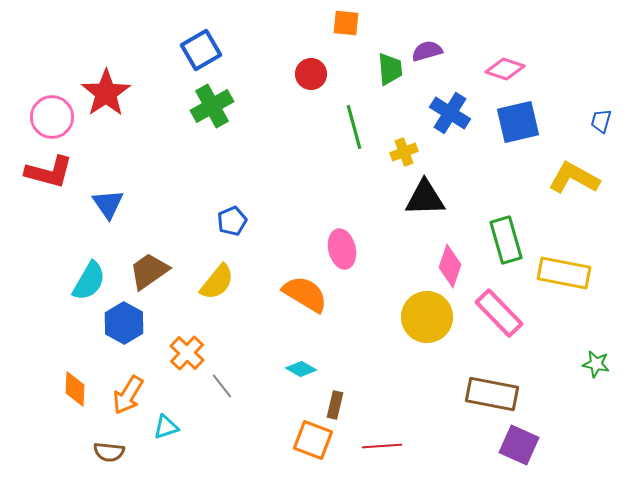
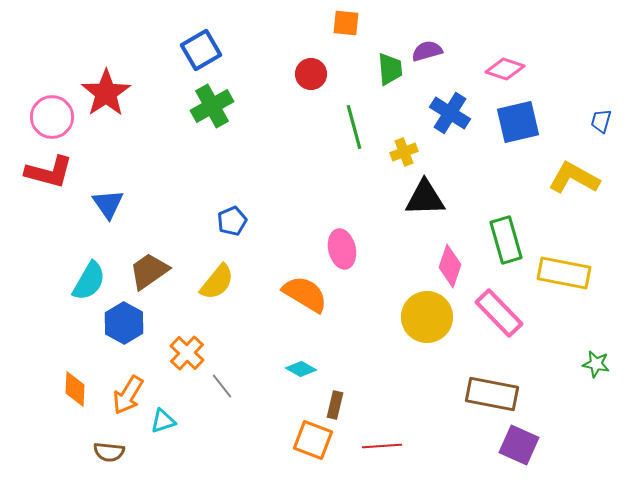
cyan triangle at (166, 427): moved 3 px left, 6 px up
